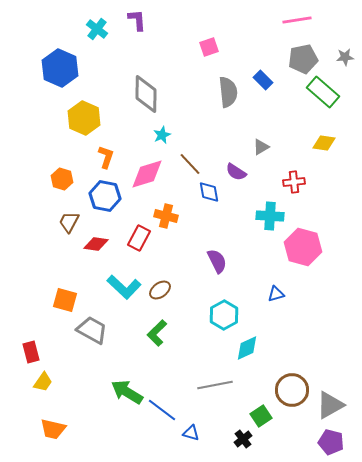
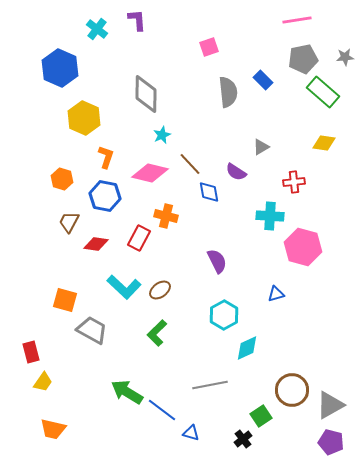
pink diamond at (147, 174): moved 3 px right, 1 px up; rotated 30 degrees clockwise
gray line at (215, 385): moved 5 px left
